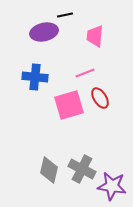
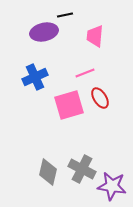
blue cross: rotated 30 degrees counterclockwise
gray diamond: moved 1 px left, 2 px down
